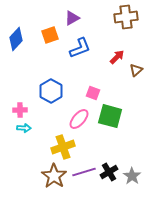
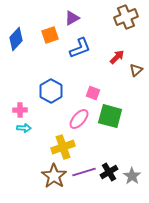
brown cross: rotated 15 degrees counterclockwise
